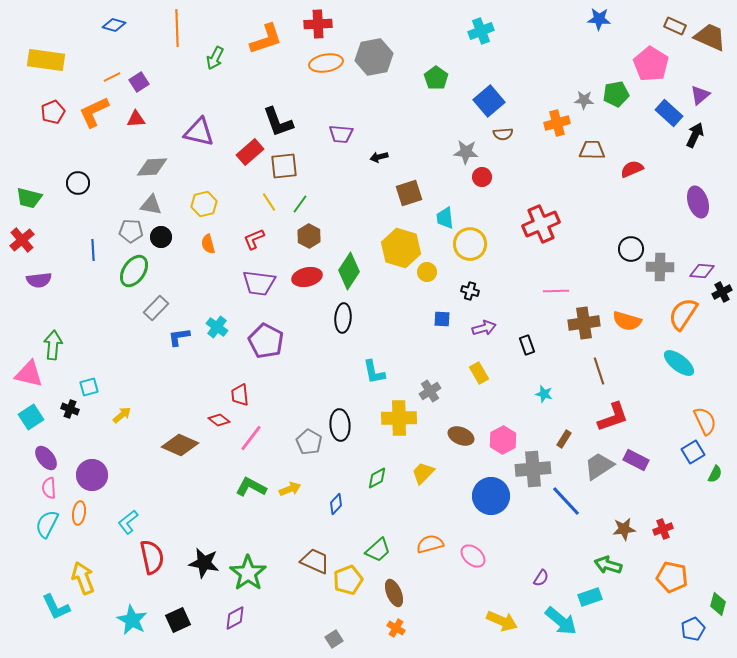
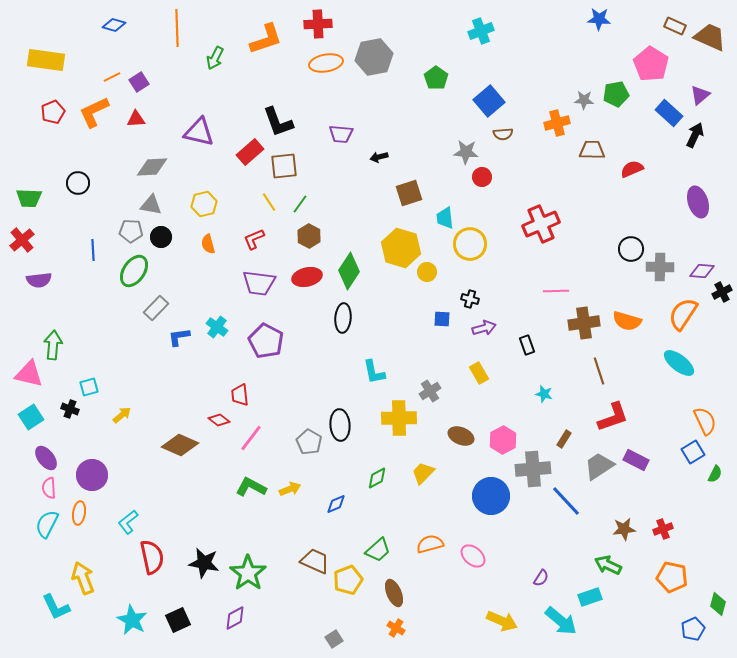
green trapezoid at (29, 198): rotated 12 degrees counterclockwise
black cross at (470, 291): moved 8 px down
blue diamond at (336, 504): rotated 25 degrees clockwise
green arrow at (608, 565): rotated 8 degrees clockwise
